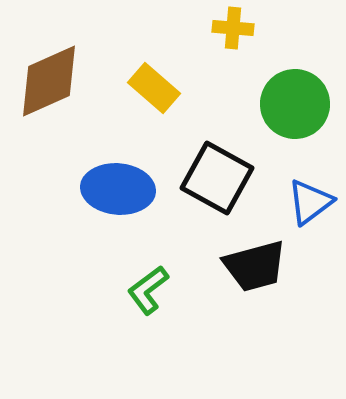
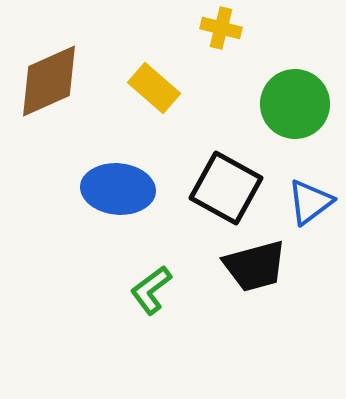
yellow cross: moved 12 px left; rotated 9 degrees clockwise
black square: moved 9 px right, 10 px down
green L-shape: moved 3 px right
